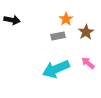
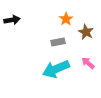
black arrow: rotated 21 degrees counterclockwise
brown star: rotated 14 degrees counterclockwise
gray rectangle: moved 6 px down
